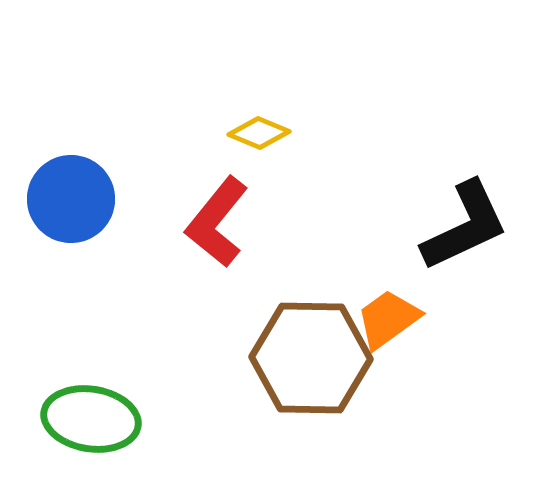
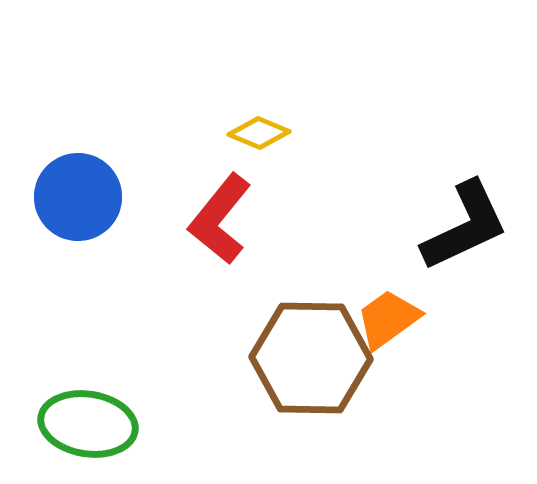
blue circle: moved 7 px right, 2 px up
red L-shape: moved 3 px right, 3 px up
green ellipse: moved 3 px left, 5 px down
